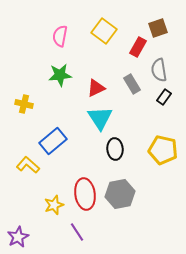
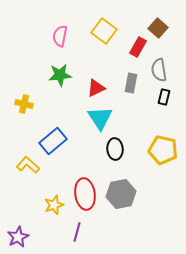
brown square: rotated 30 degrees counterclockwise
gray rectangle: moved 1 px left, 1 px up; rotated 42 degrees clockwise
black rectangle: rotated 21 degrees counterclockwise
gray hexagon: moved 1 px right
purple line: rotated 48 degrees clockwise
